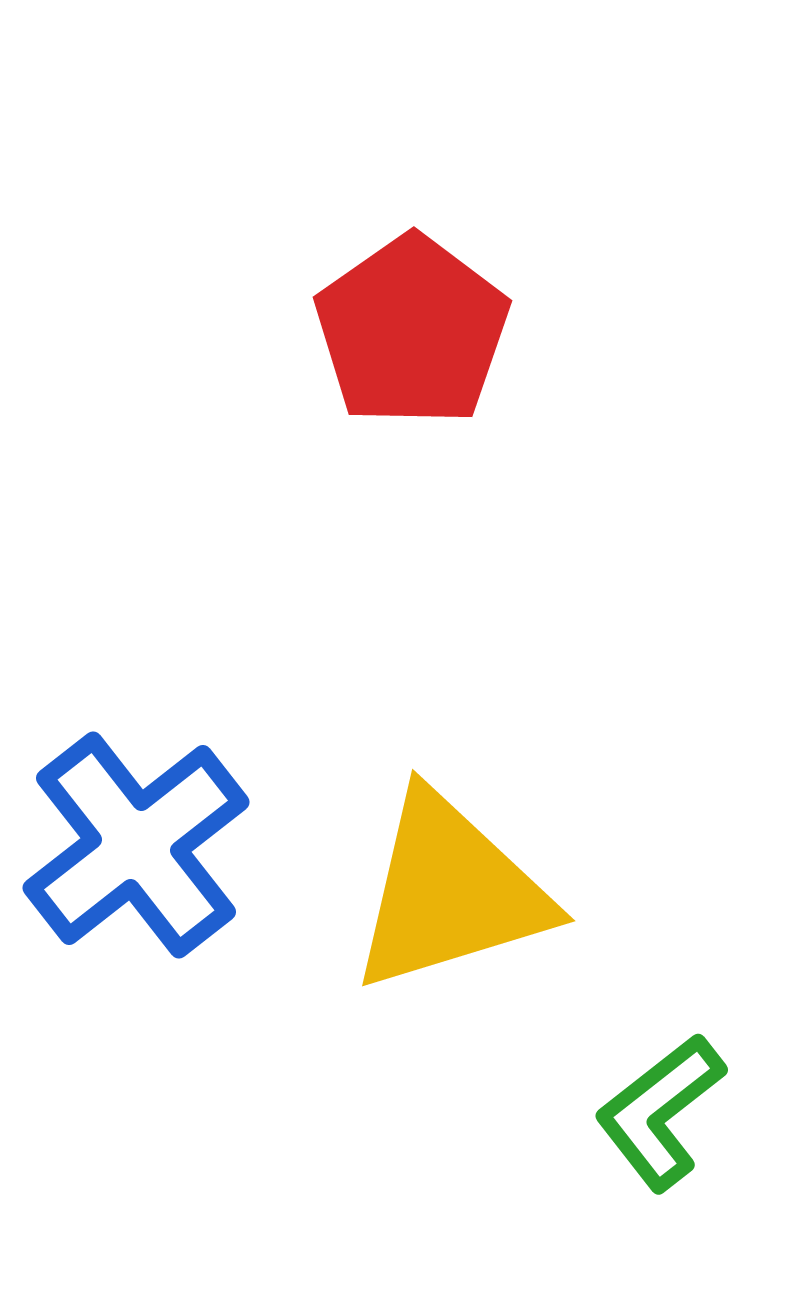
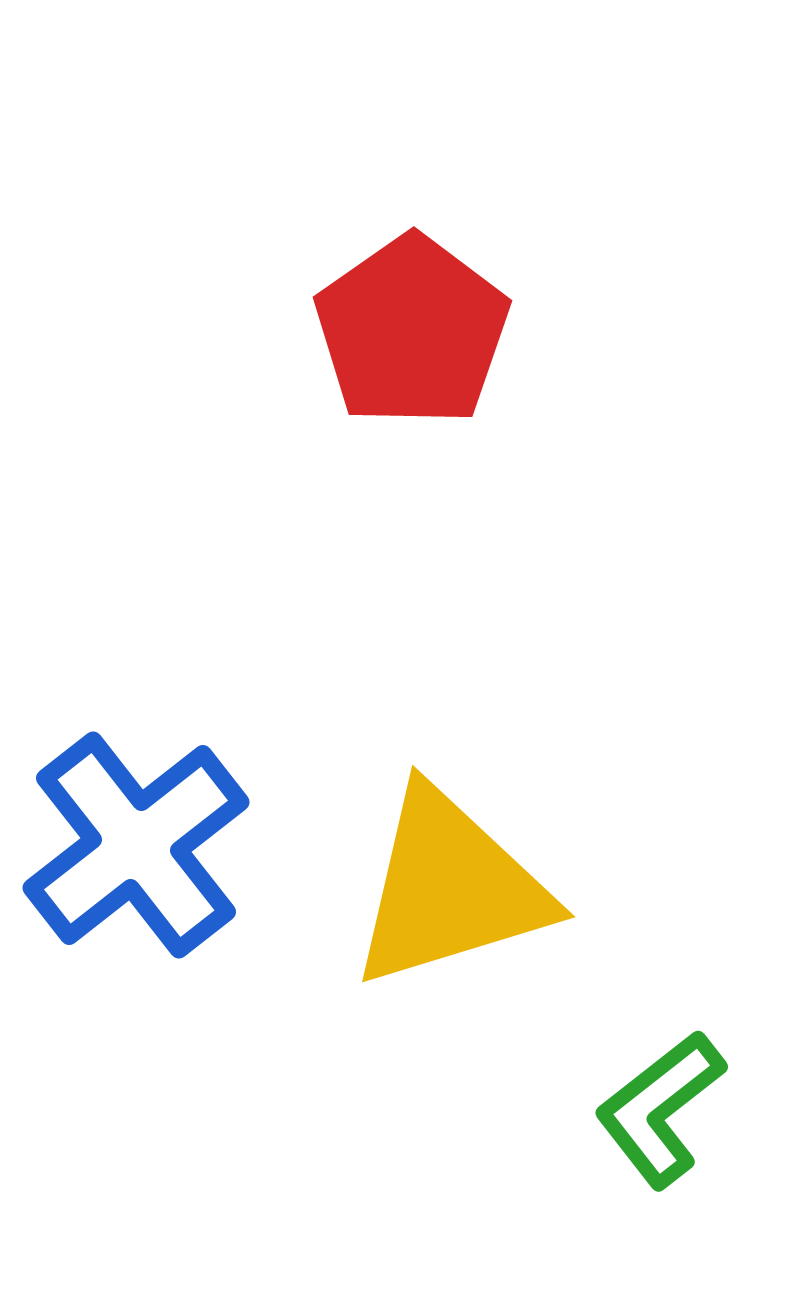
yellow triangle: moved 4 px up
green L-shape: moved 3 px up
